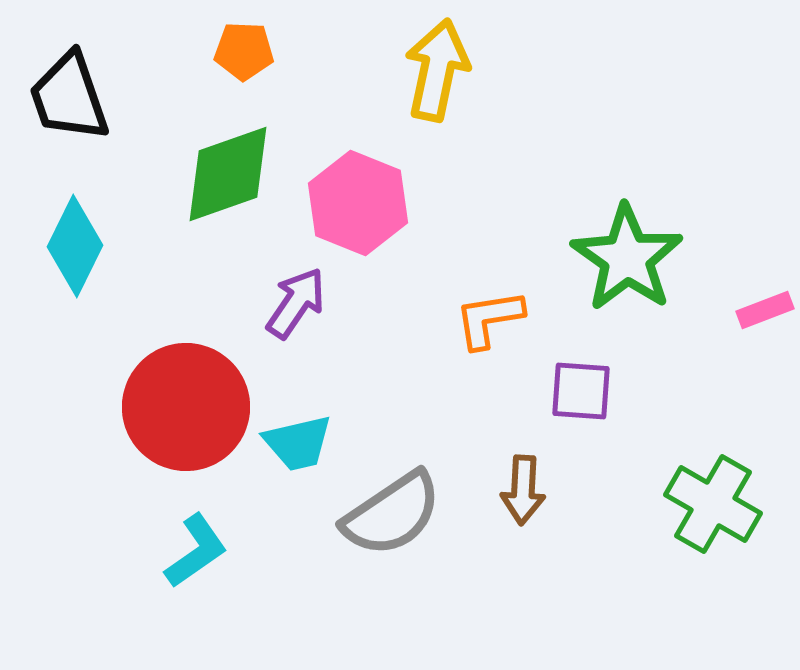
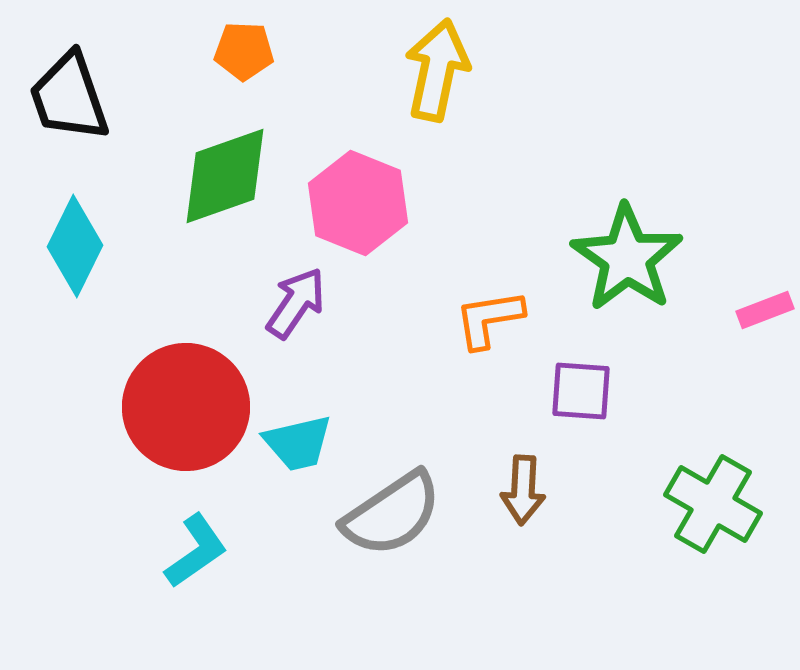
green diamond: moved 3 px left, 2 px down
